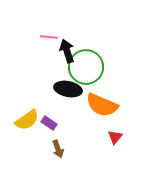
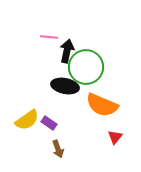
black arrow: rotated 30 degrees clockwise
black ellipse: moved 3 px left, 3 px up
